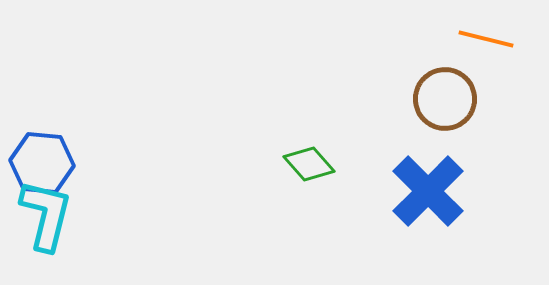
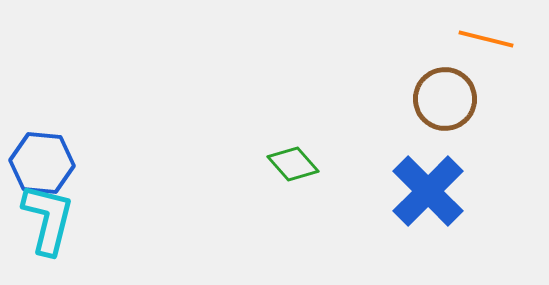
green diamond: moved 16 px left
cyan L-shape: moved 2 px right, 4 px down
